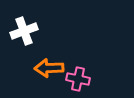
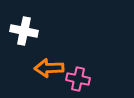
white cross: rotated 32 degrees clockwise
